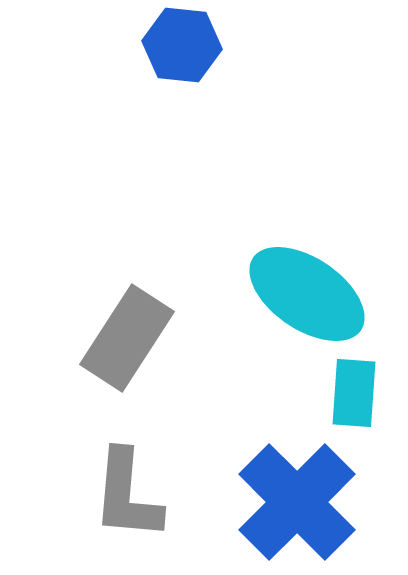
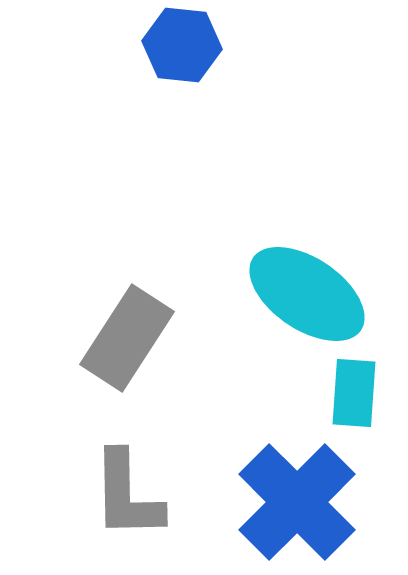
gray L-shape: rotated 6 degrees counterclockwise
